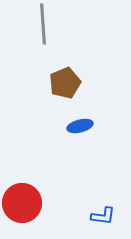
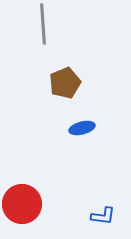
blue ellipse: moved 2 px right, 2 px down
red circle: moved 1 px down
